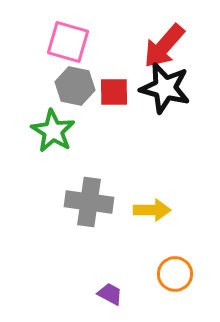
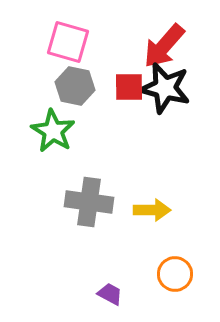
red square: moved 15 px right, 5 px up
